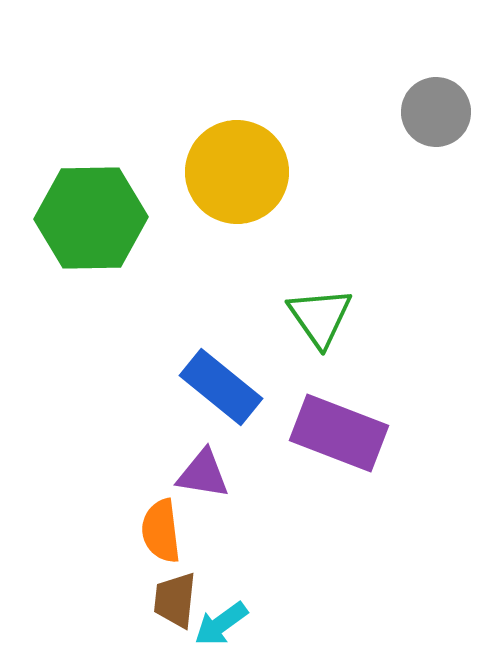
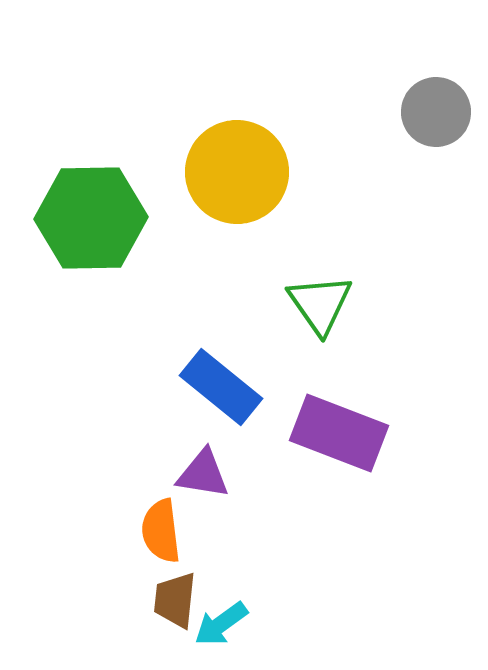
green triangle: moved 13 px up
